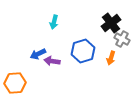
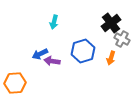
blue arrow: moved 2 px right
